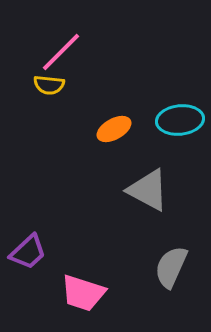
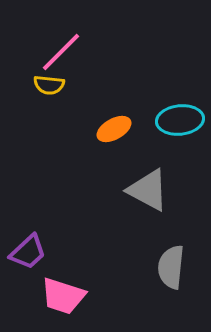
gray semicircle: rotated 18 degrees counterclockwise
pink trapezoid: moved 20 px left, 3 px down
